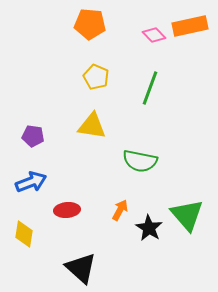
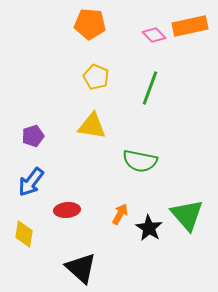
purple pentagon: rotated 25 degrees counterclockwise
blue arrow: rotated 148 degrees clockwise
orange arrow: moved 4 px down
